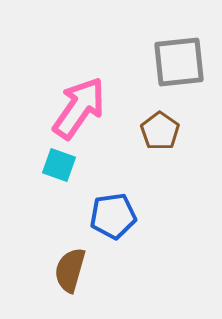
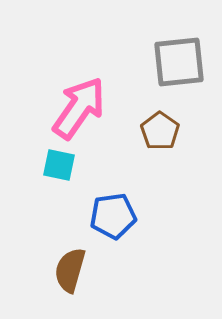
cyan square: rotated 8 degrees counterclockwise
